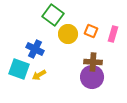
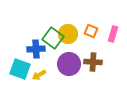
green square: moved 23 px down
blue cross: moved 1 px right; rotated 30 degrees counterclockwise
cyan square: moved 1 px right
purple circle: moved 23 px left, 13 px up
